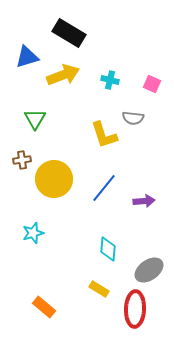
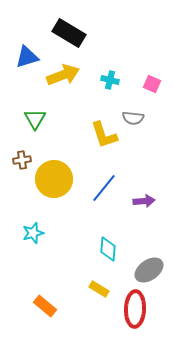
orange rectangle: moved 1 px right, 1 px up
